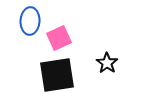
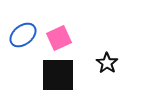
blue ellipse: moved 7 px left, 14 px down; rotated 48 degrees clockwise
black square: moved 1 px right; rotated 9 degrees clockwise
